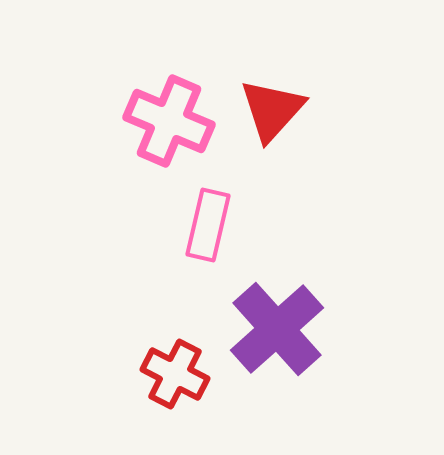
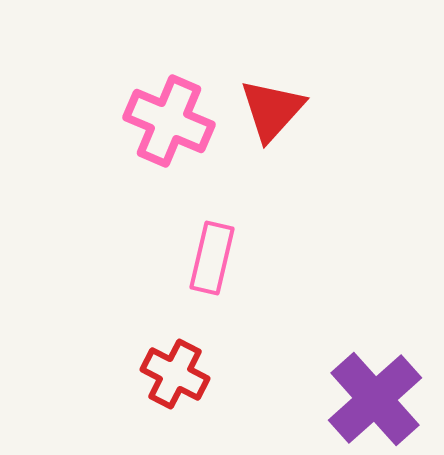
pink rectangle: moved 4 px right, 33 px down
purple cross: moved 98 px right, 70 px down
